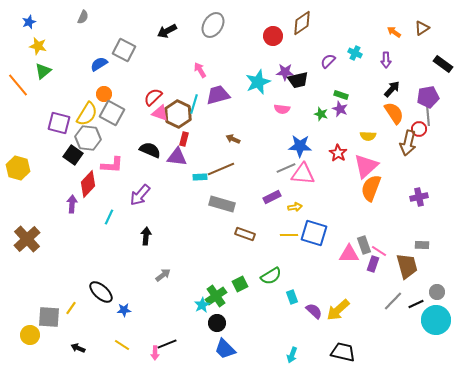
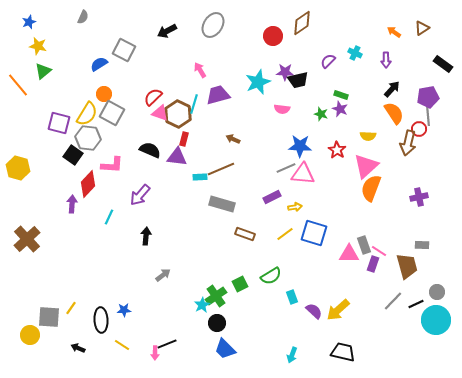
red star at (338, 153): moved 1 px left, 3 px up
yellow line at (289, 235): moved 4 px left, 1 px up; rotated 36 degrees counterclockwise
black ellipse at (101, 292): moved 28 px down; rotated 45 degrees clockwise
